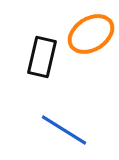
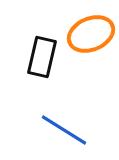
orange ellipse: rotated 9 degrees clockwise
